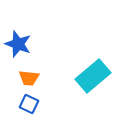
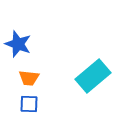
blue square: rotated 24 degrees counterclockwise
